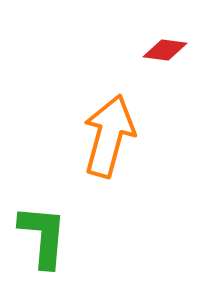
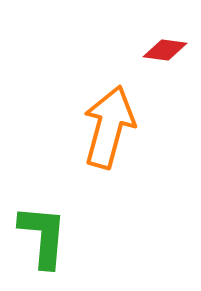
orange arrow: moved 9 px up
